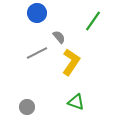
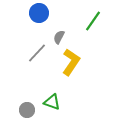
blue circle: moved 2 px right
gray semicircle: rotated 112 degrees counterclockwise
gray line: rotated 20 degrees counterclockwise
green triangle: moved 24 px left
gray circle: moved 3 px down
